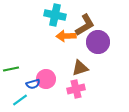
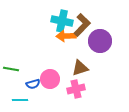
cyan cross: moved 7 px right, 6 px down
brown L-shape: moved 3 px left; rotated 15 degrees counterclockwise
purple circle: moved 2 px right, 1 px up
green line: rotated 21 degrees clockwise
pink circle: moved 4 px right
cyan line: rotated 35 degrees clockwise
